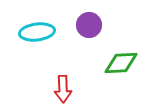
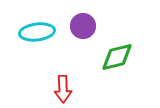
purple circle: moved 6 px left, 1 px down
green diamond: moved 4 px left, 6 px up; rotated 12 degrees counterclockwise
